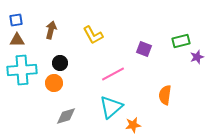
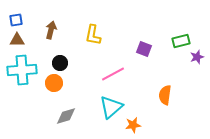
yellow L-shape: rotated 40 degrees clockwise
